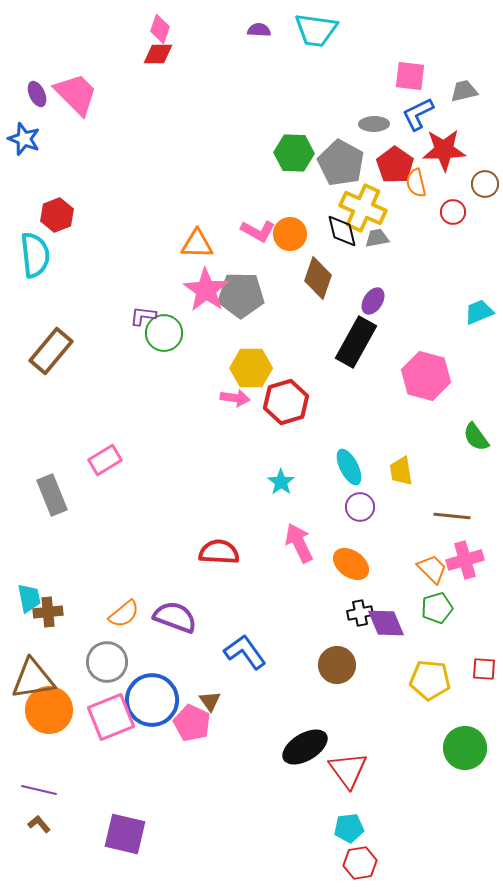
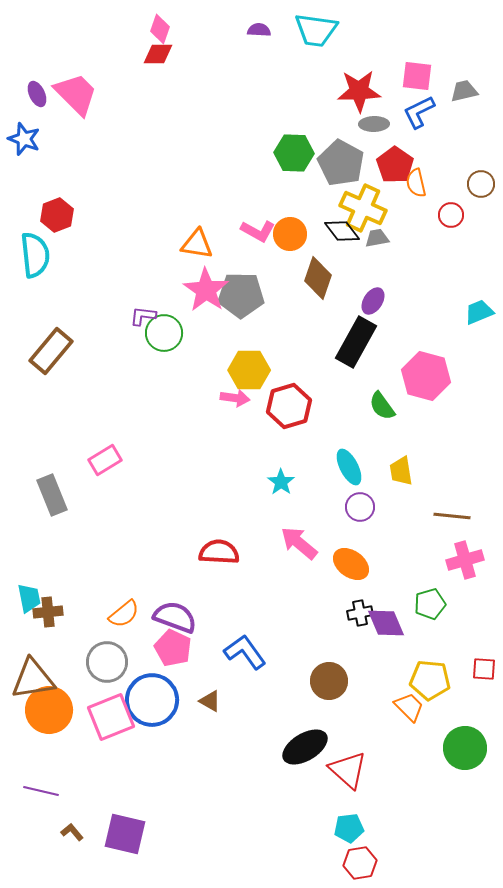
pink square at (410, 76): moved 7 px right
blue L-shape at (418, 114): moved 1 px right, 2 px up
red star at (444, 150): moved 85 px left, 59 px up
brown circle at (485, 184): moved 4 px left
red circle at (453, 212): moved 2 px left, 3 px down
black diamond at (342, 231): rotated 24 degrees counterclockwise
orange triangle at (197, 244): rotated 8 degrees clockwise
yellow hexagon at (251, 368): moved 2 px left, 2 px down
red hexagon at (286, 402): moved 3 px right, 4 px down
green semicircle at (476, 437): moved 94 px left, 31 px up
pink arrow at (299, 543): rotated 24 degrees counterclockwise
orange trapezoid at (432, 569): moved 23 px left, 138 px down
green pentagon at (437, 608): moved 7 px left, 4 px up
brown circle at (337, 665): moved 8 px left, 16 px down
brown triangle at (210, 701): rotated 25 degrees counterclockwise
pink pentagon at (192, 723): moved 19 px left, 75 px up
red triangle at (348, 770): rotated 12 degrees counterclockwise
purple line at (39, 790): moved 2 px right, 1 px down
brown L-shape at (39, 824): moved 33 px right, 8 px down
